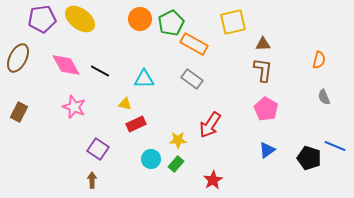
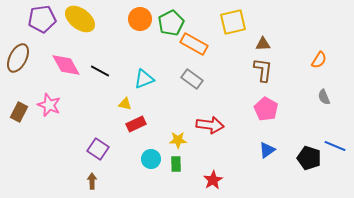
orange semicircle: rotated 18 degrees clockwise
cyan triangle: rotated 20 degrees counterclockwise
pink star: moved 25 px left, 2 px up
red arrow: rotated 116 degrees counterclockwise
green rectangle: rotated 42 degrees counterclockwise
brown arrow: moved 1 px down
